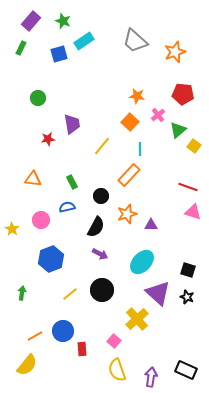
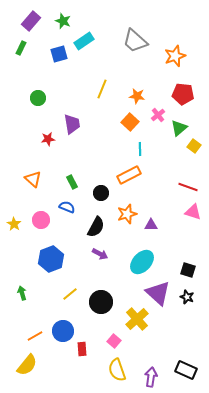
orange star at (175, 52): moved 4 px down
green triangle at (178, 130): moved 1 px right, 2 px up
yellow line at (102, 146): moved 57 px up; rotated 18 degrees counterclockwise
orange rectangle at (129, 175): rotated 20 degrees clockwise
orange triangle at (33, 179): rotated 36 degrees clockwise
black circle at (101, 196): moved 3 px up
blue semicircle at (67, 207): rotated 35 degrees clockwise
yellow star at (12, 229): moved 2 px right, 5 px up
black circle at (102, 290): moved 1 px left, 12 px down
green arrow at (22, 293): rotated 24 degrees counterclockwise
